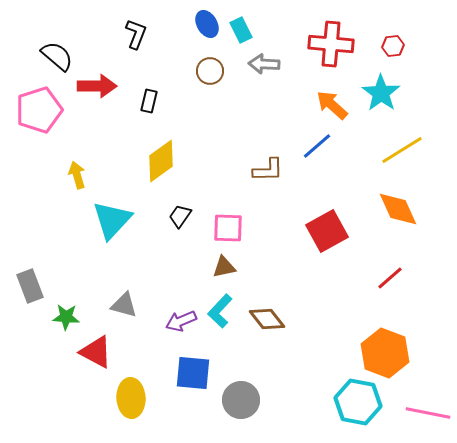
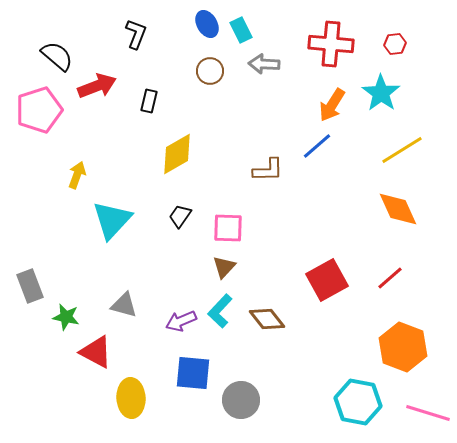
red hexagon: moved 2 px right, 2 px up
red arrow: rotated 21 degrees counterclockwise
orange arrow: rotated 100 degrees counterclockwise
yellow diamond: moved 16 px right, 7 px up; rotated 6 degrees clockwise
yellow arrow: rotated 36 degrees clockwise
red square: moved 49 px down
brown triangle: rotated 35 degrees counterclockwise
green star: rotated 8 degrees clockwise
orange hexagon: moved 18 px right, 6 px up
pink line: rotated 6 degrees clockwise
